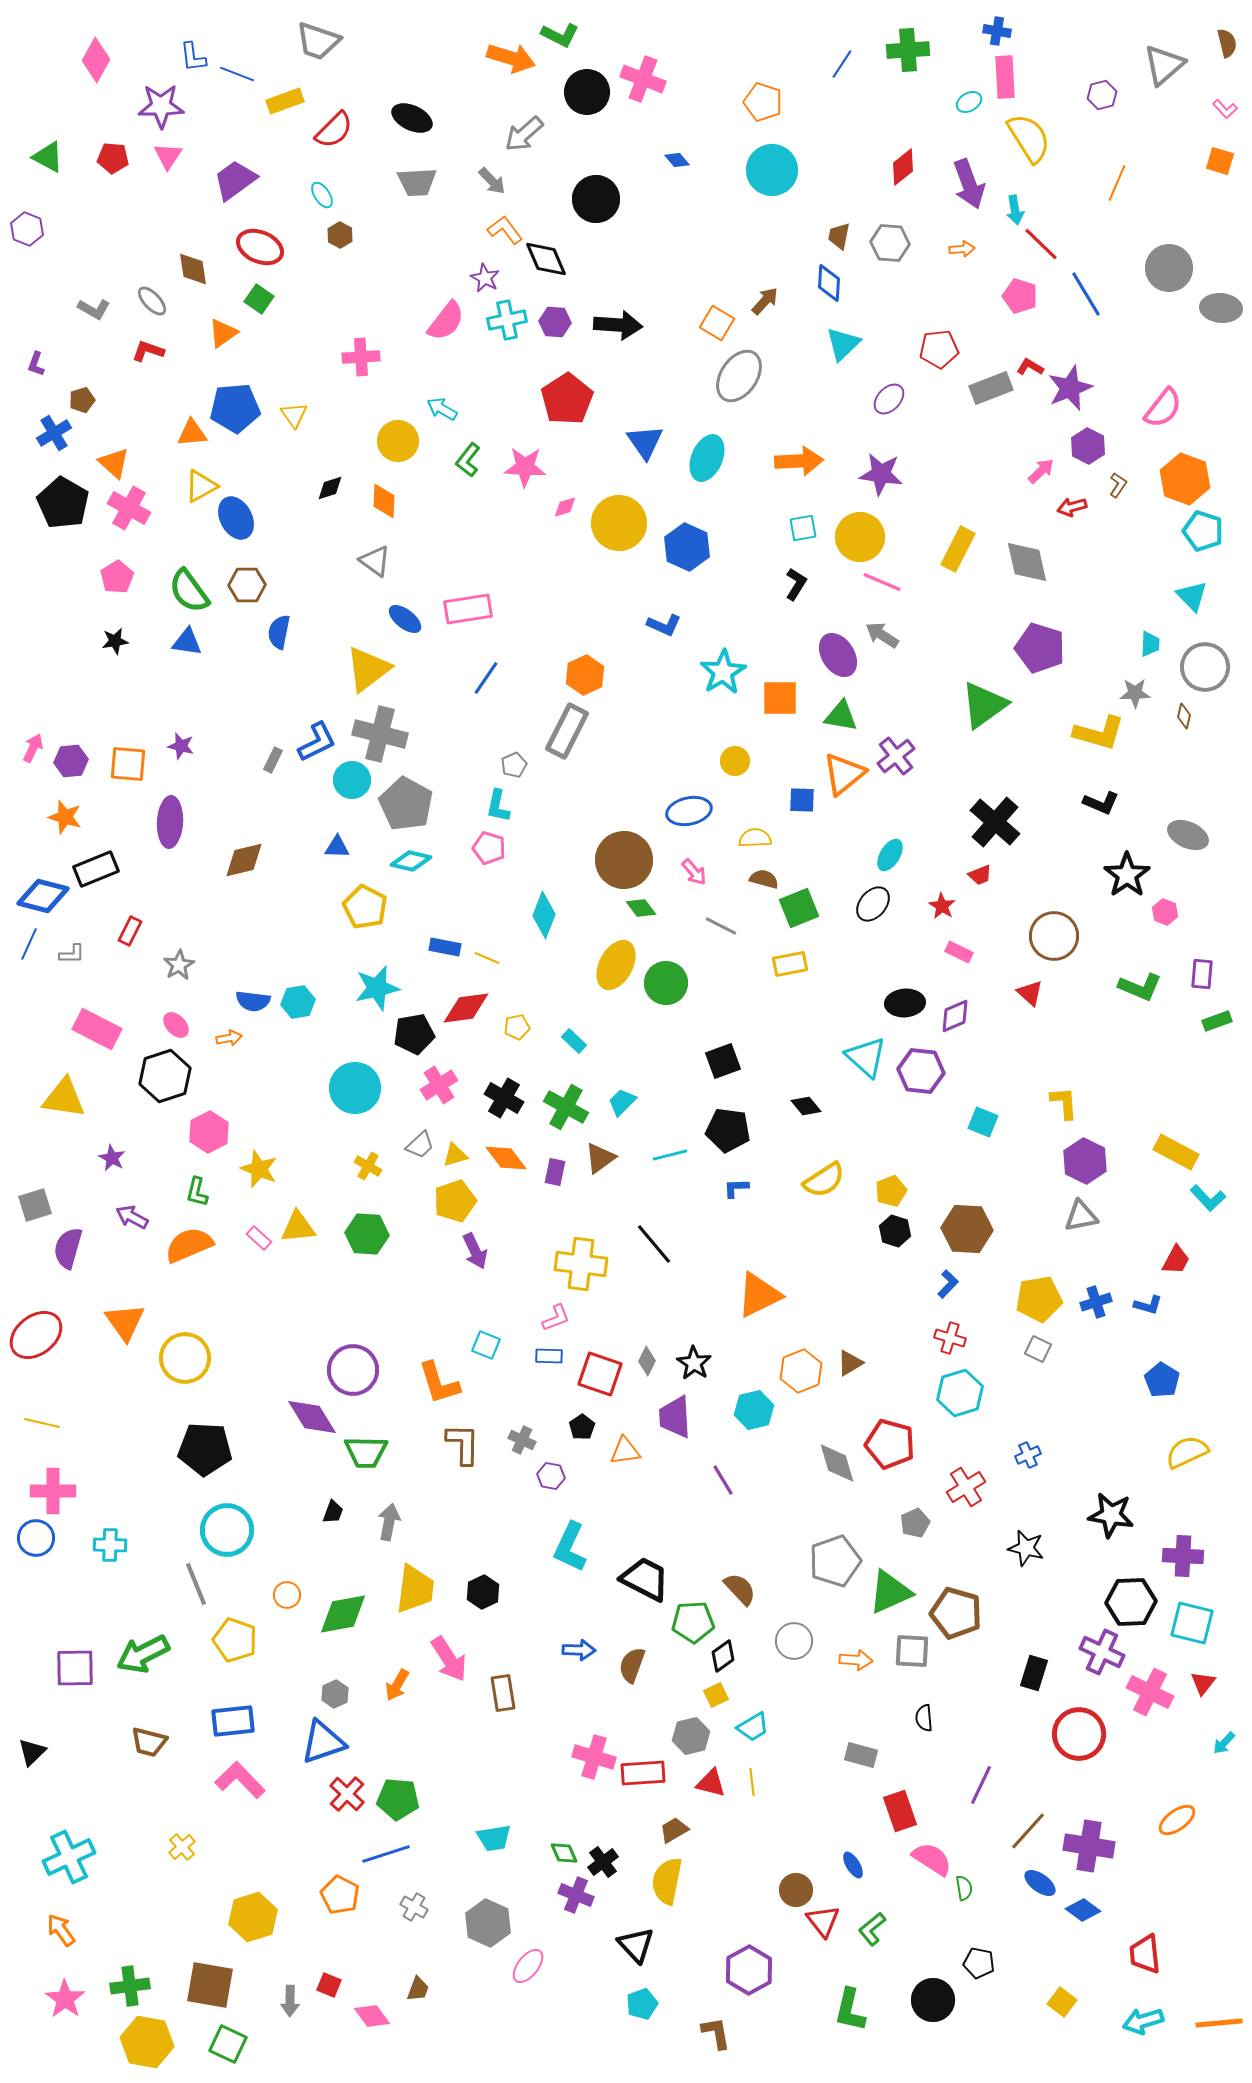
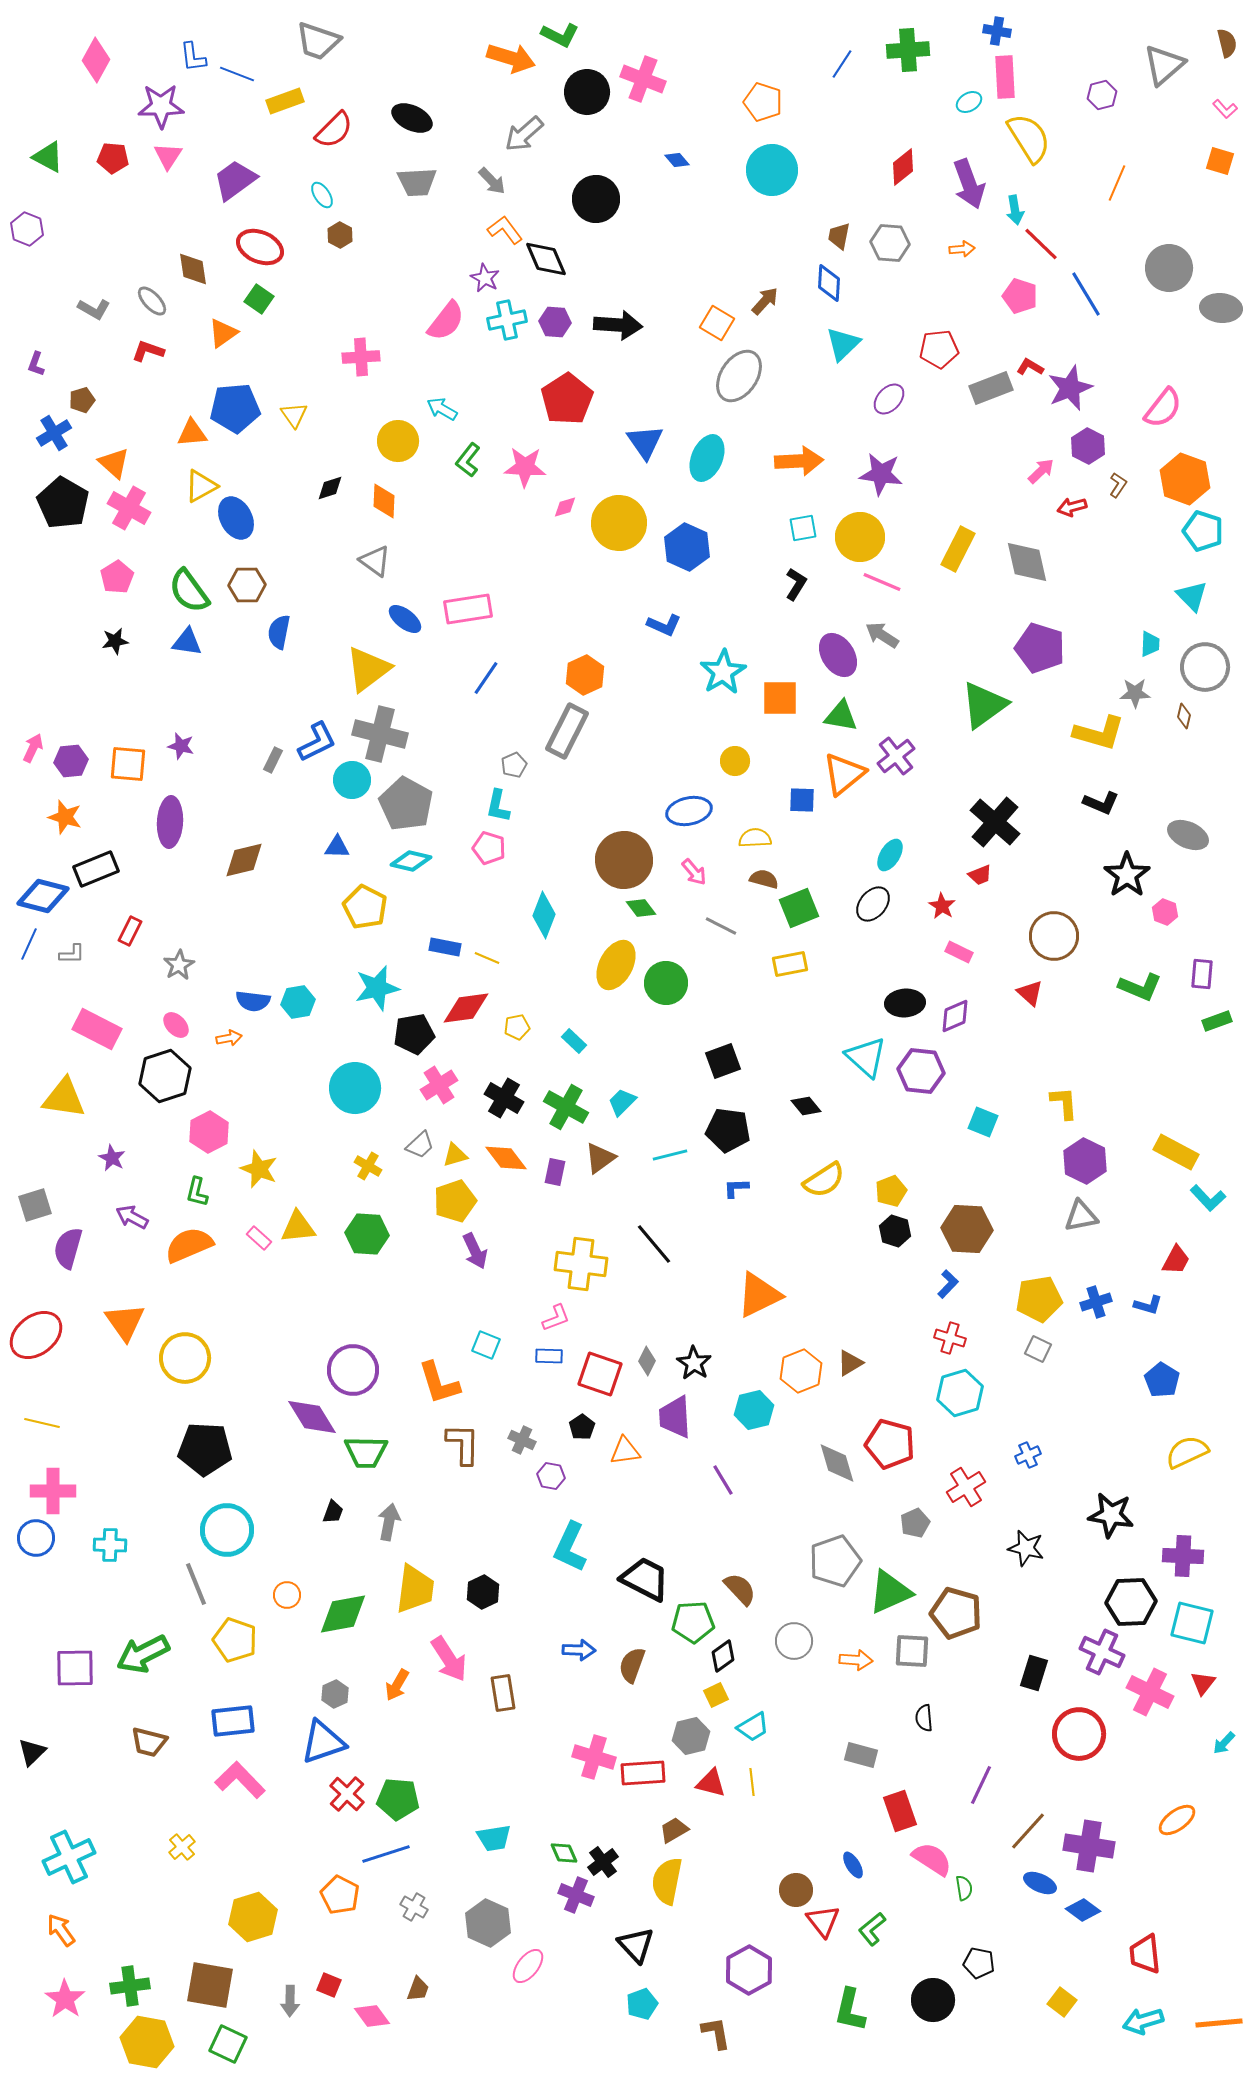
blue ellipse at (1040, 1883): rotated 12 degrees counterclockwise
